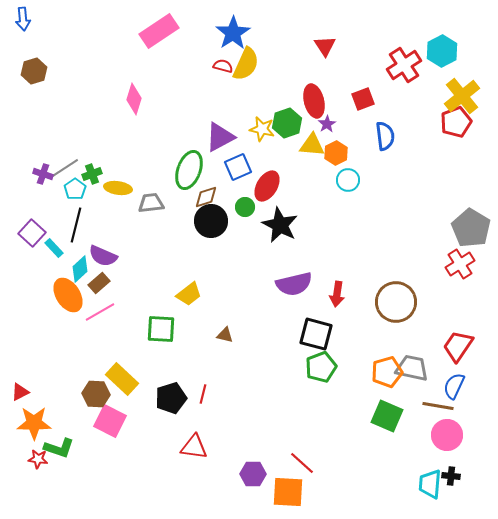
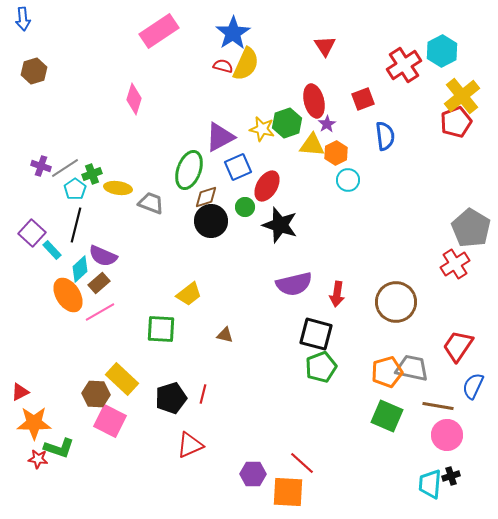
purple cross at (43, 174): moved 2 px left, 8 px up
gray trapezoid at (151, 203): rotated 28 degrees clockwise
black star at (280, 225): rotated 9 degrees counterclockwise
cyan rectangle at (54, 248): moved 2 px left, 2 px down
red cross at (460, 264): moved 5 px left
blue semicircle at (454, 386): moved 19 px right
red triangle at (194, 447): moved 4 px left, 2 px up; rotated 32 degrees counterclockwise
black cross at (451, 476): rotated 24 degrees counterclockwise
